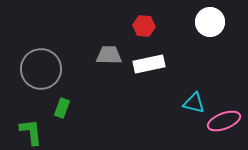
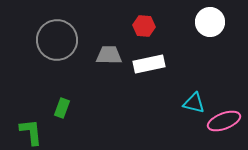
gray circle: moved 16 px right, 29 px up
